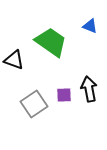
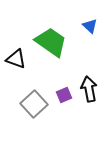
blue triangle: rotated 21 degrees clockwise
black triangle: moved 2 px right, 1 px up
purple square: rotated 21 degrees counterclockwise
gray square: rotated 8 degrees counterclockwise
